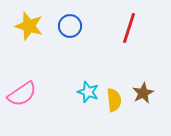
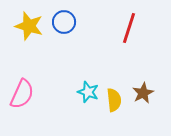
blue circle: moved 6 px left, 4 px up
pink semicircle: rotated 32 degrees counterclockwise
